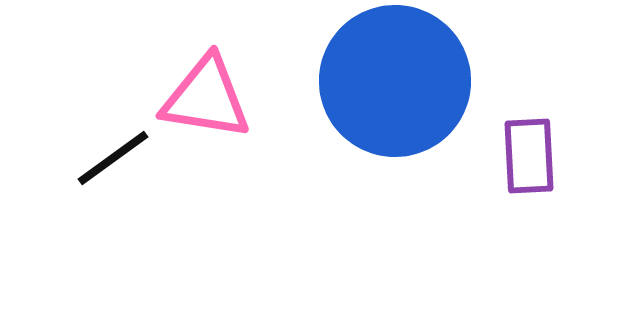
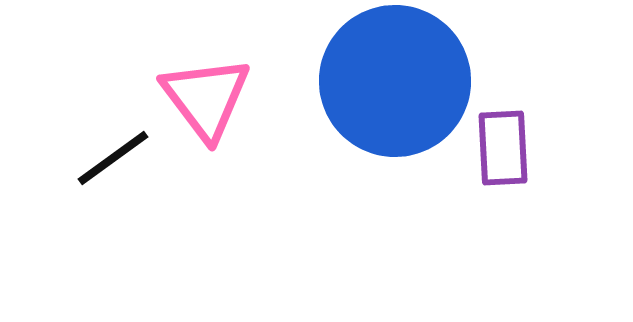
pink triangle: rotated 44 degrees clockwise
purple rectangle: moved 26 px left, 8 px up
